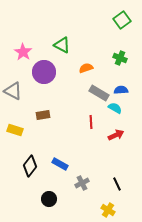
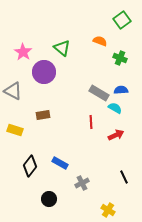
green triangle: moved 3 px down; rotated 12 degrees clockwise
orange semicircle: moved 14 px right, 27 px up; rotated 40 degrees clockwise
blue rectangle: moved 1 px up
black line: moved 7 px right, 7 px up
